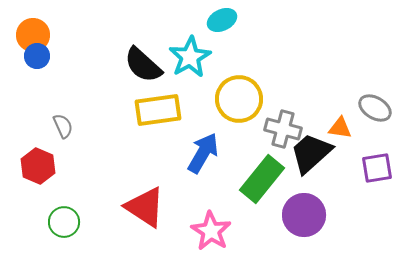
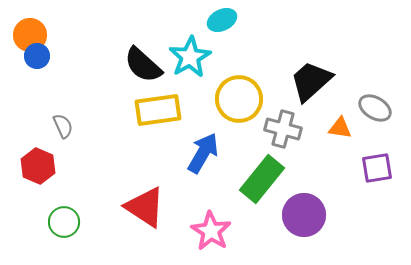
orange circle: moved 3 px left
black trapezoid: moved 72 px up
